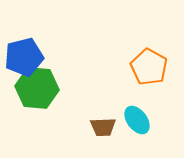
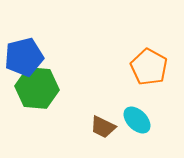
cyan ellipse: rotated 8 degrees counterclockwise
brown trapezoid: rotated 28 degrees clockwise
